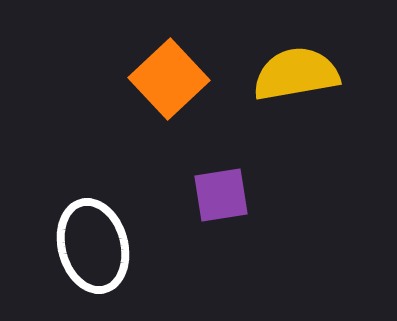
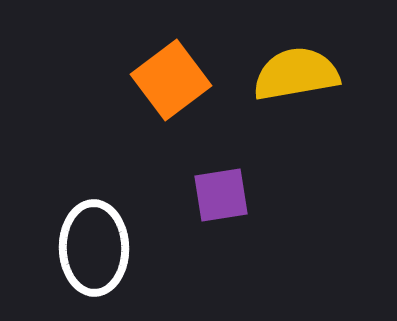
orange square: moved 2 px right, 1 px down; rotated 6 degrees clockwise
white ellipse: moved 1 px right, 2 px down; rotated 14 degrees clockwise
